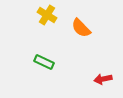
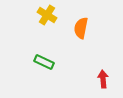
orange semicircle: rotated 55 degrees clockwise
red arrow: rotated 96 degrees clockwise
